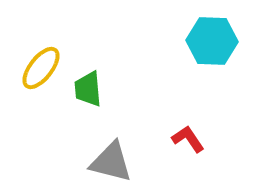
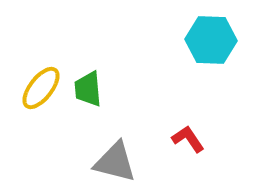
cyan hexagon: moved 1 px left, 1 px up
yellow ellipse: moved 20 px down
gray triangle: moved 4 px right
